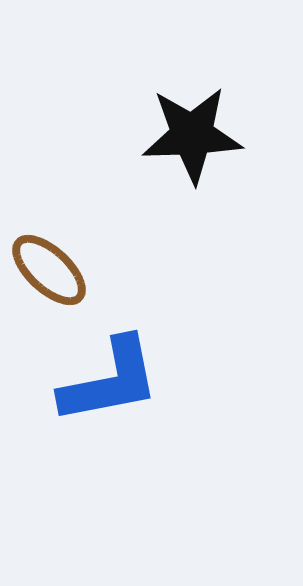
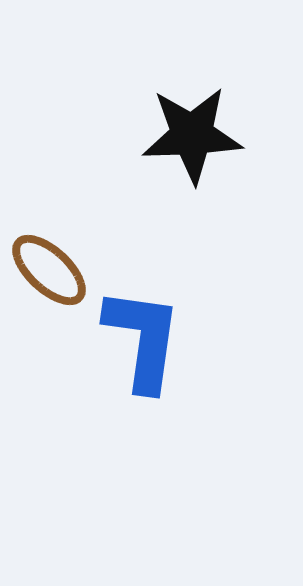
blue L-shape: moved 33 px right, 42 px up; rotated 71 degrees counterclockwise
